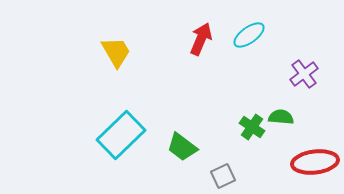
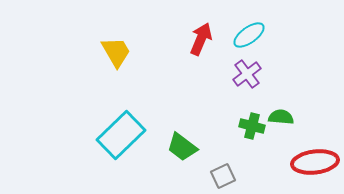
purple cross: moved 57 px left
green cross: moved 1 px up; rotated 20 degrees counterclockwise
